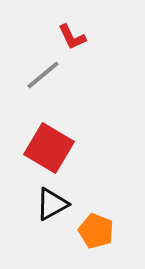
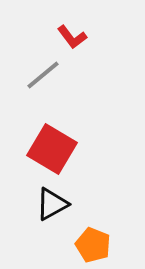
red L-shape: rotated 12 degrees counterclockwise
red square: moved 3 px right, 1 px down
orange pentagon: moved 3 px left, 14 px down
